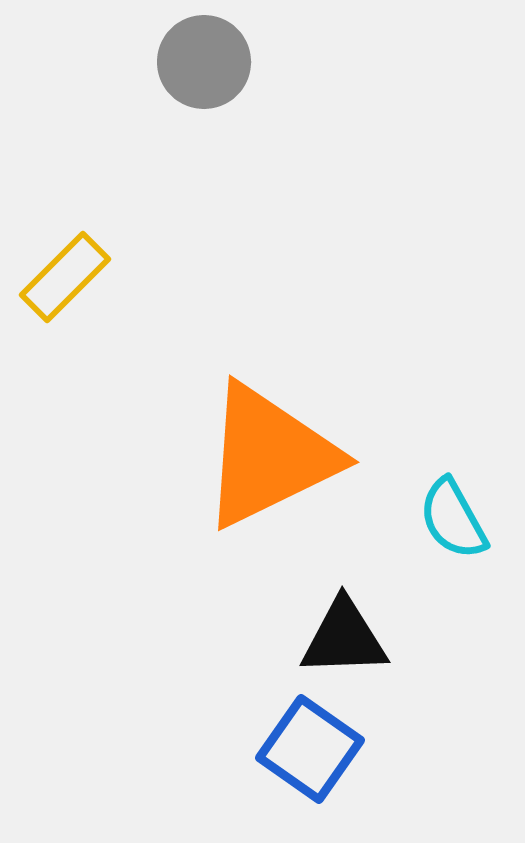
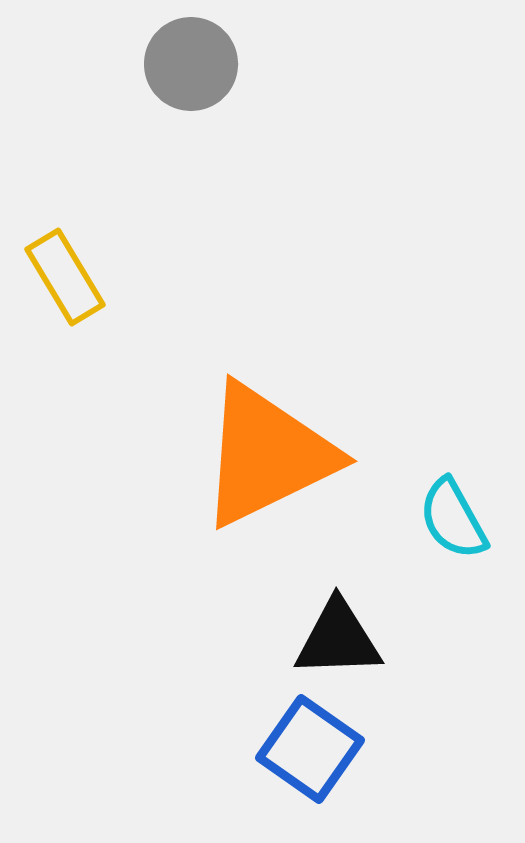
gray circle: moved 13 px left, 2 px down
yellow rectangle: rotated 76 degrees counterclockwise
orange triangle: moved 2 px left, 1 px up
black triangle: moved 6 px left, 1 px down
